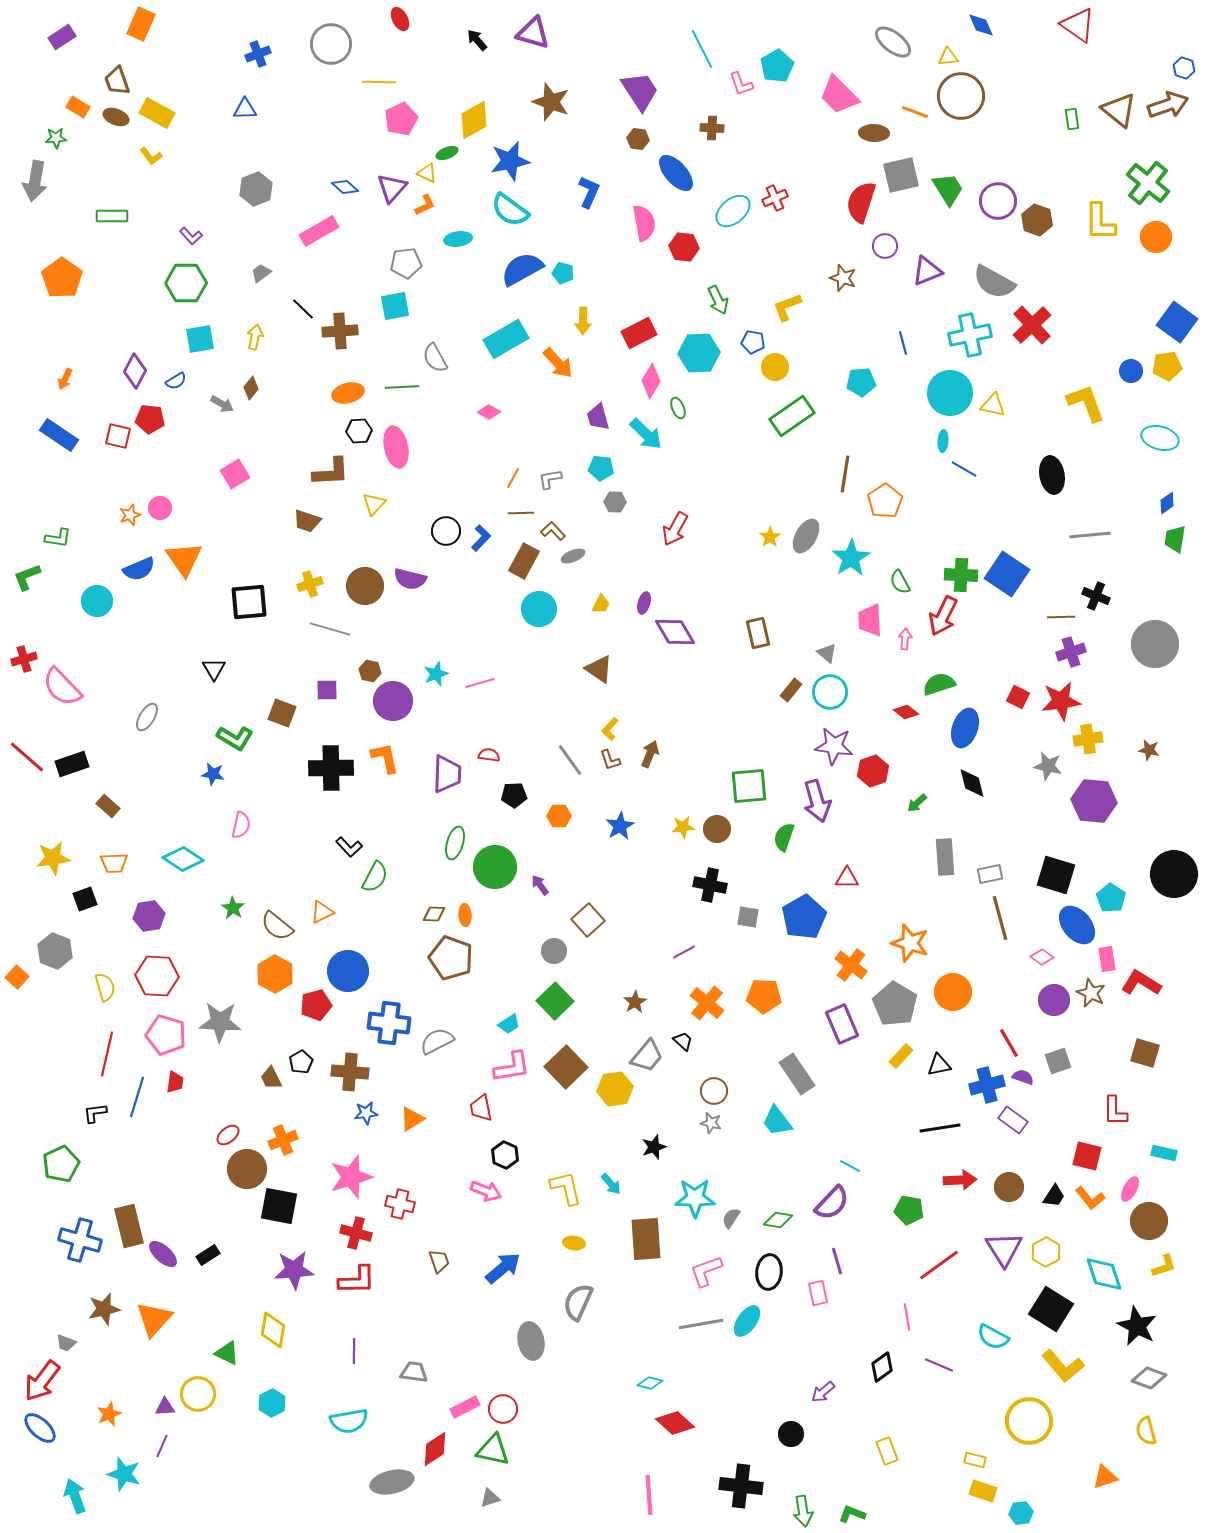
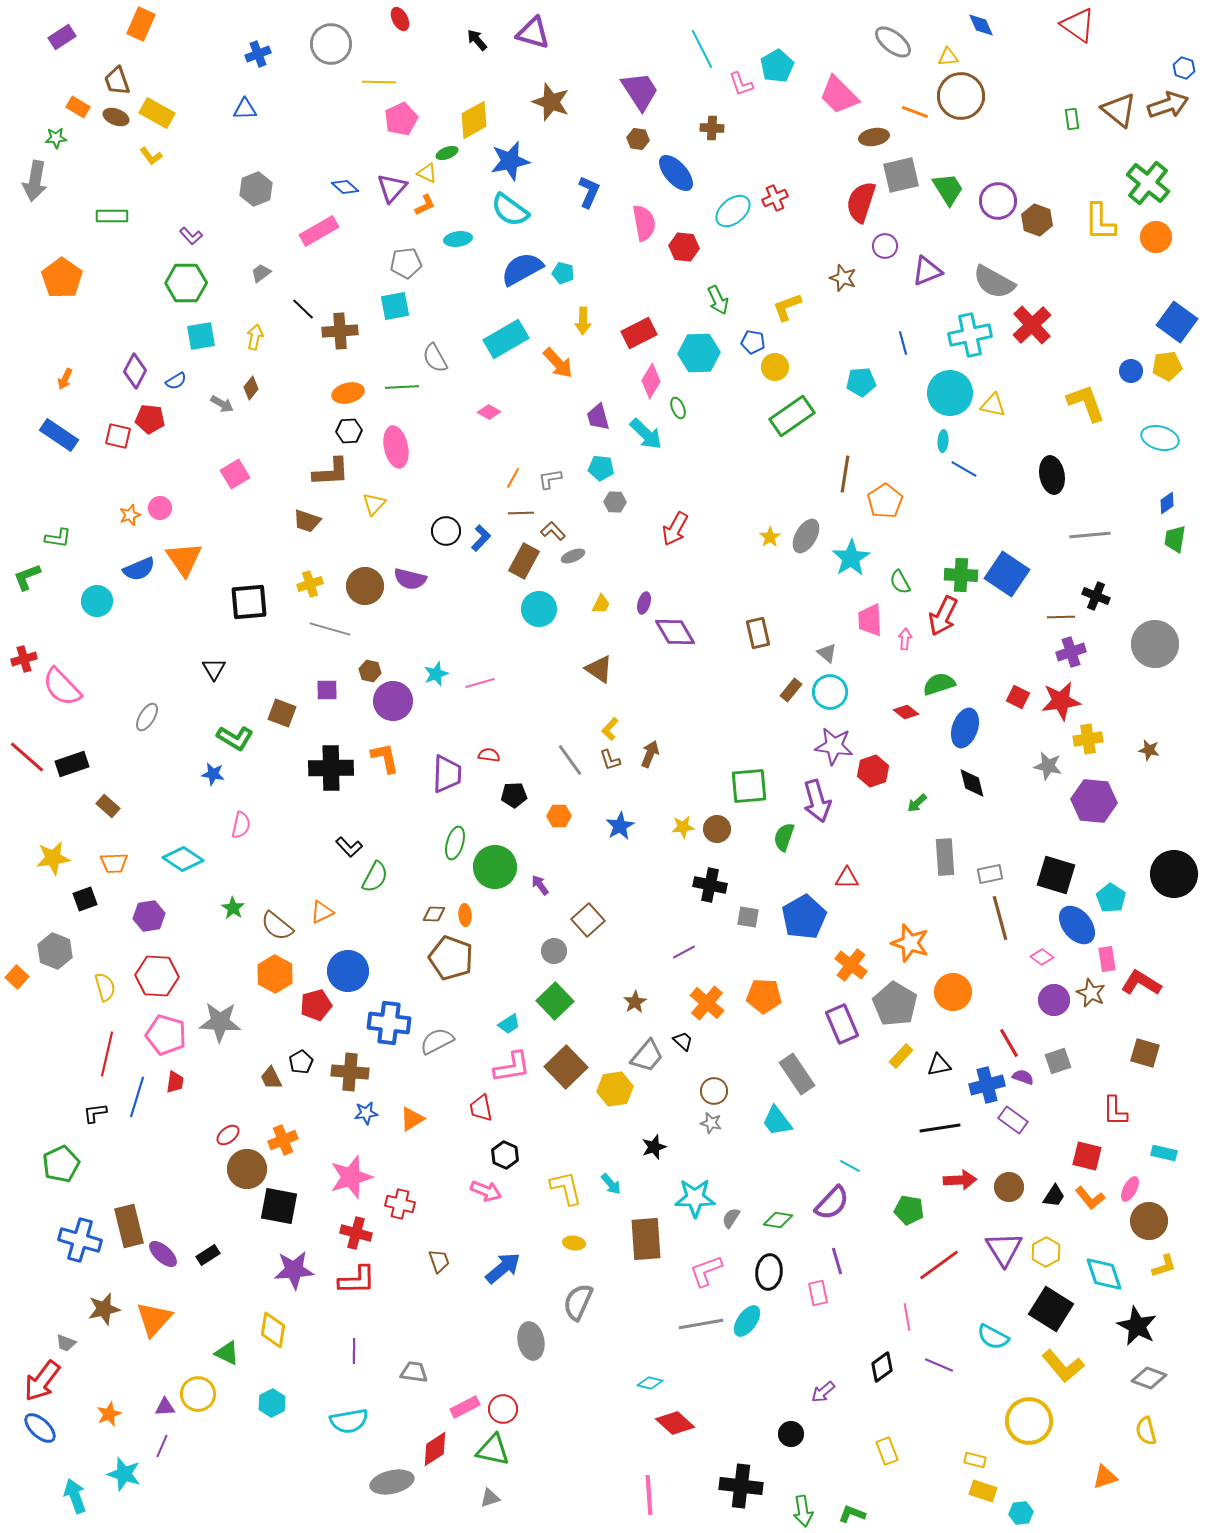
brown ellipse at (874, 133): moved 4 px down; rotated 12 degrees counterclockwise
cyan square at (200, 339): moved 1 px right, 3 px up
black hexagon at (359, 431): moved 10 px left
